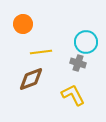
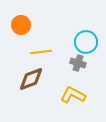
orange circle: moved 2 px left, 1 px down
yellow L-shape: rotated 35 degrees counterclockwise
